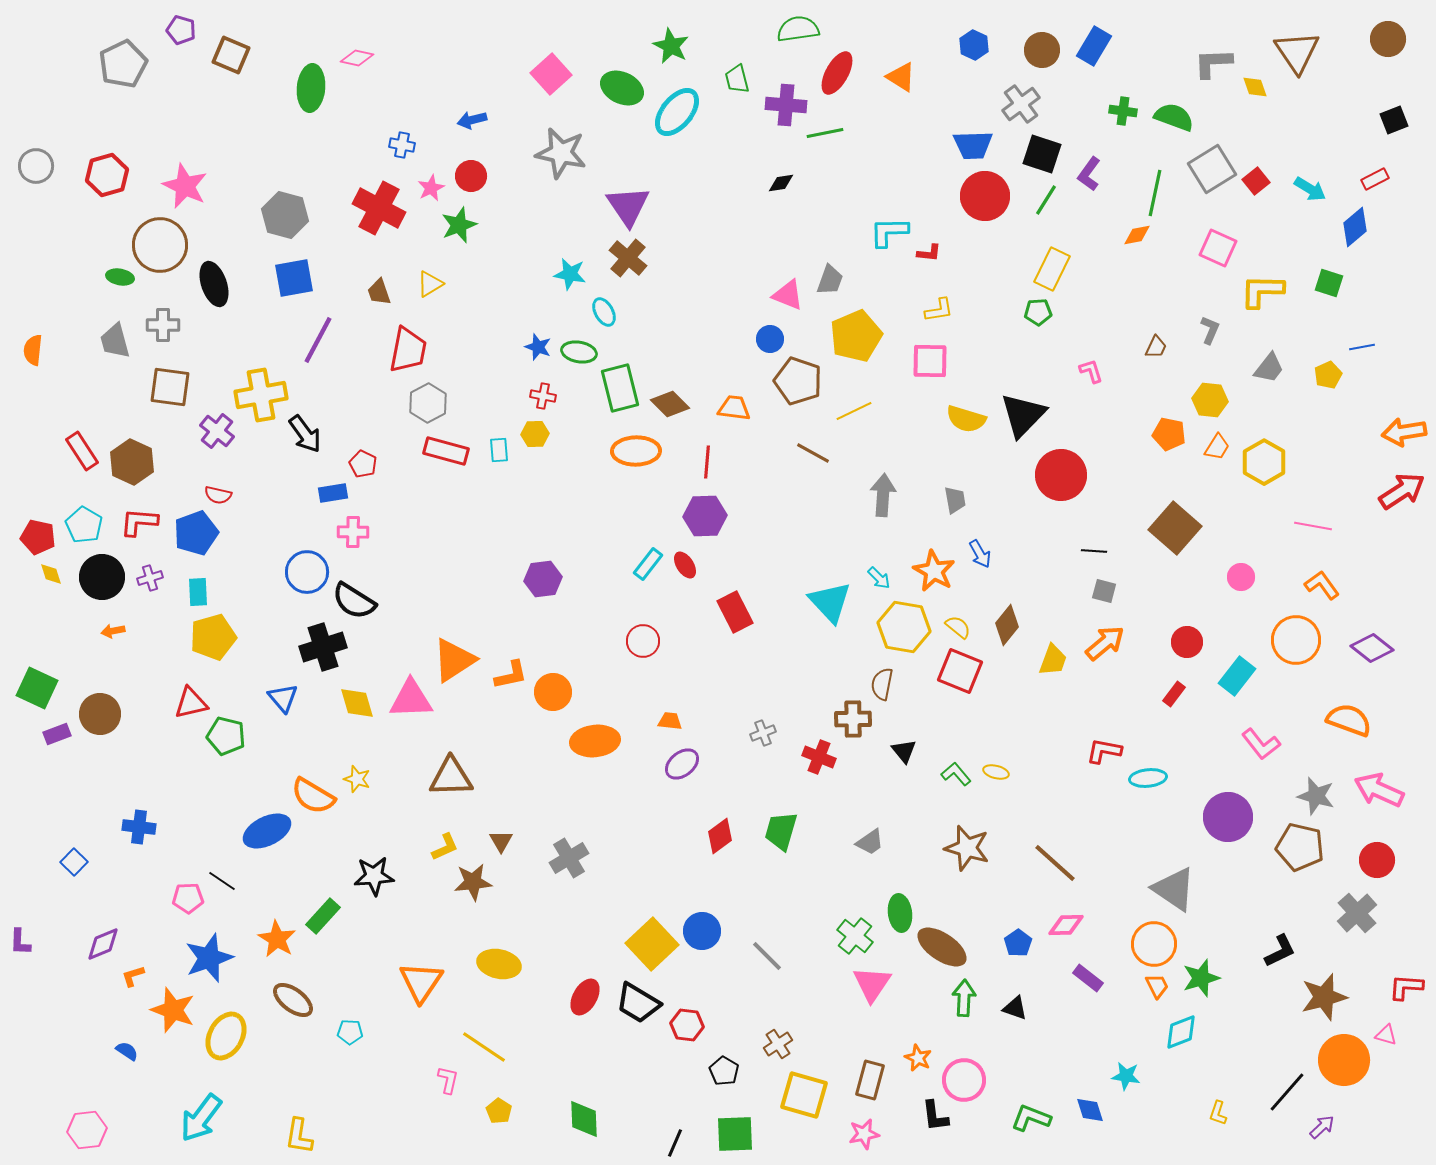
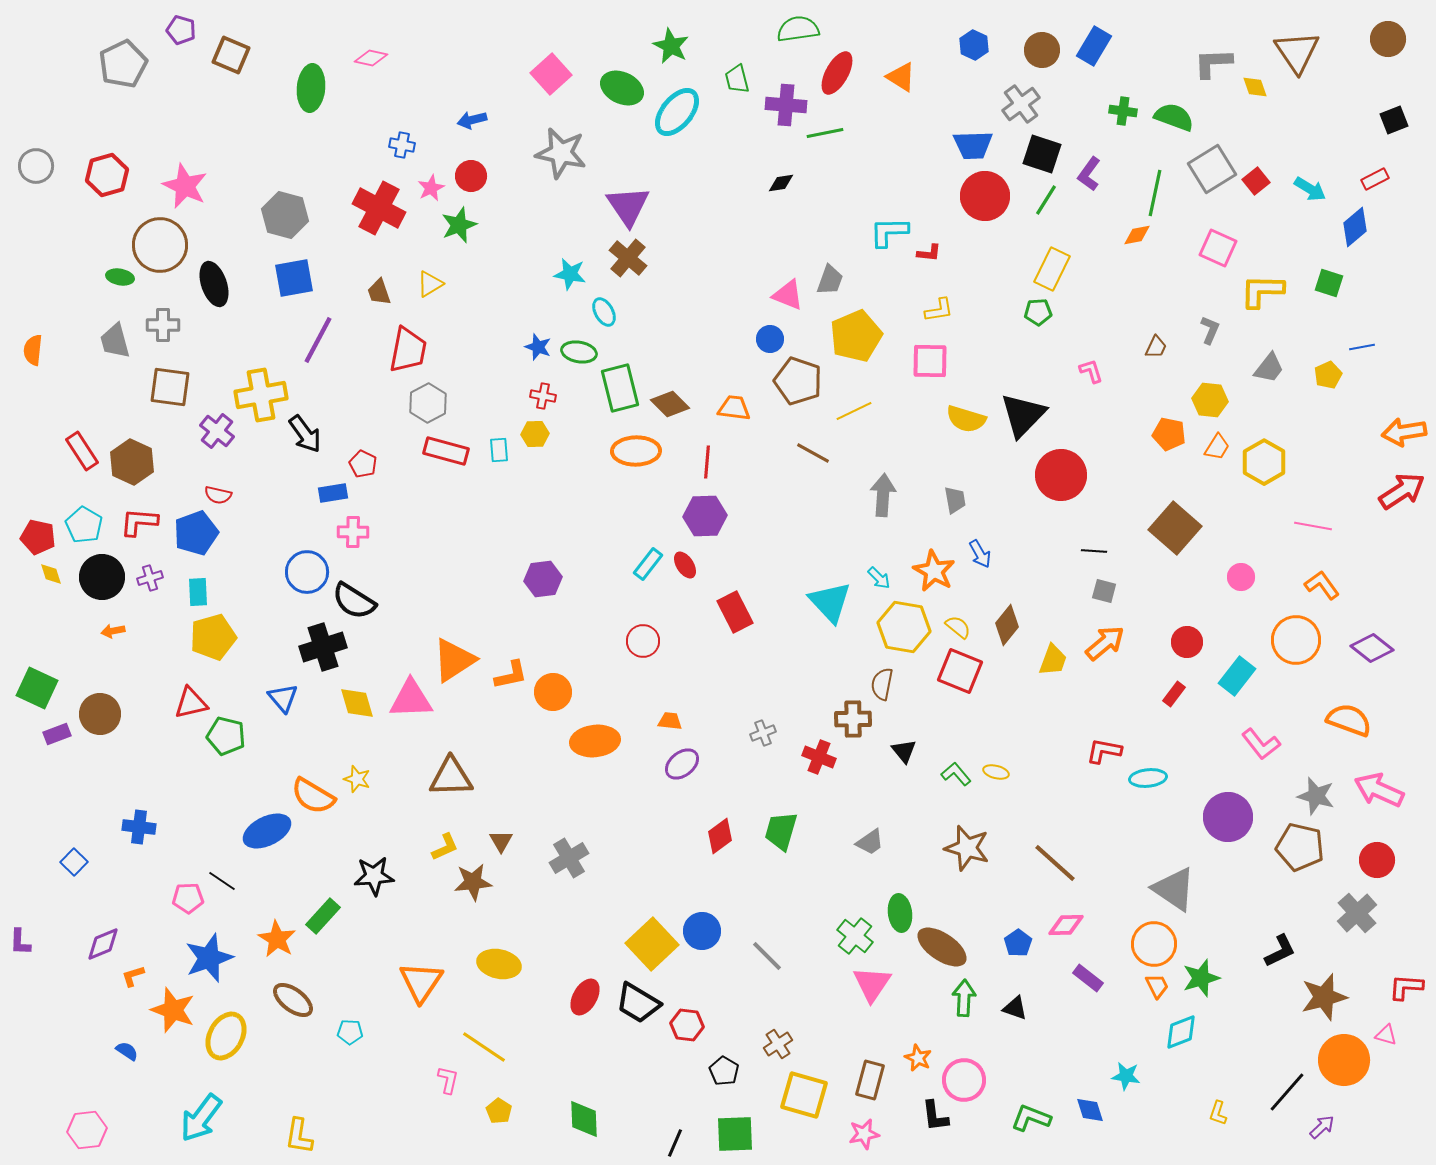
pink diamond at (357, 58): moved 14 px right
